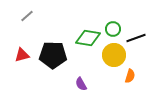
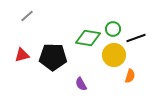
black pentagon: moved 2 px down
